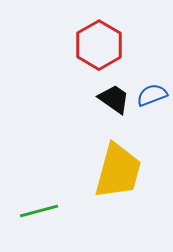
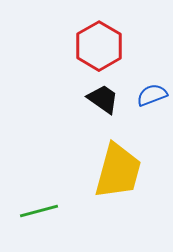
red hexagon: moved 1 px down
black trapezoid: moved 11 px left
